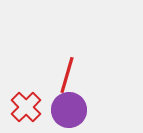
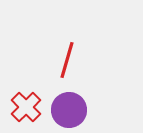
red line: moved 15 px up
